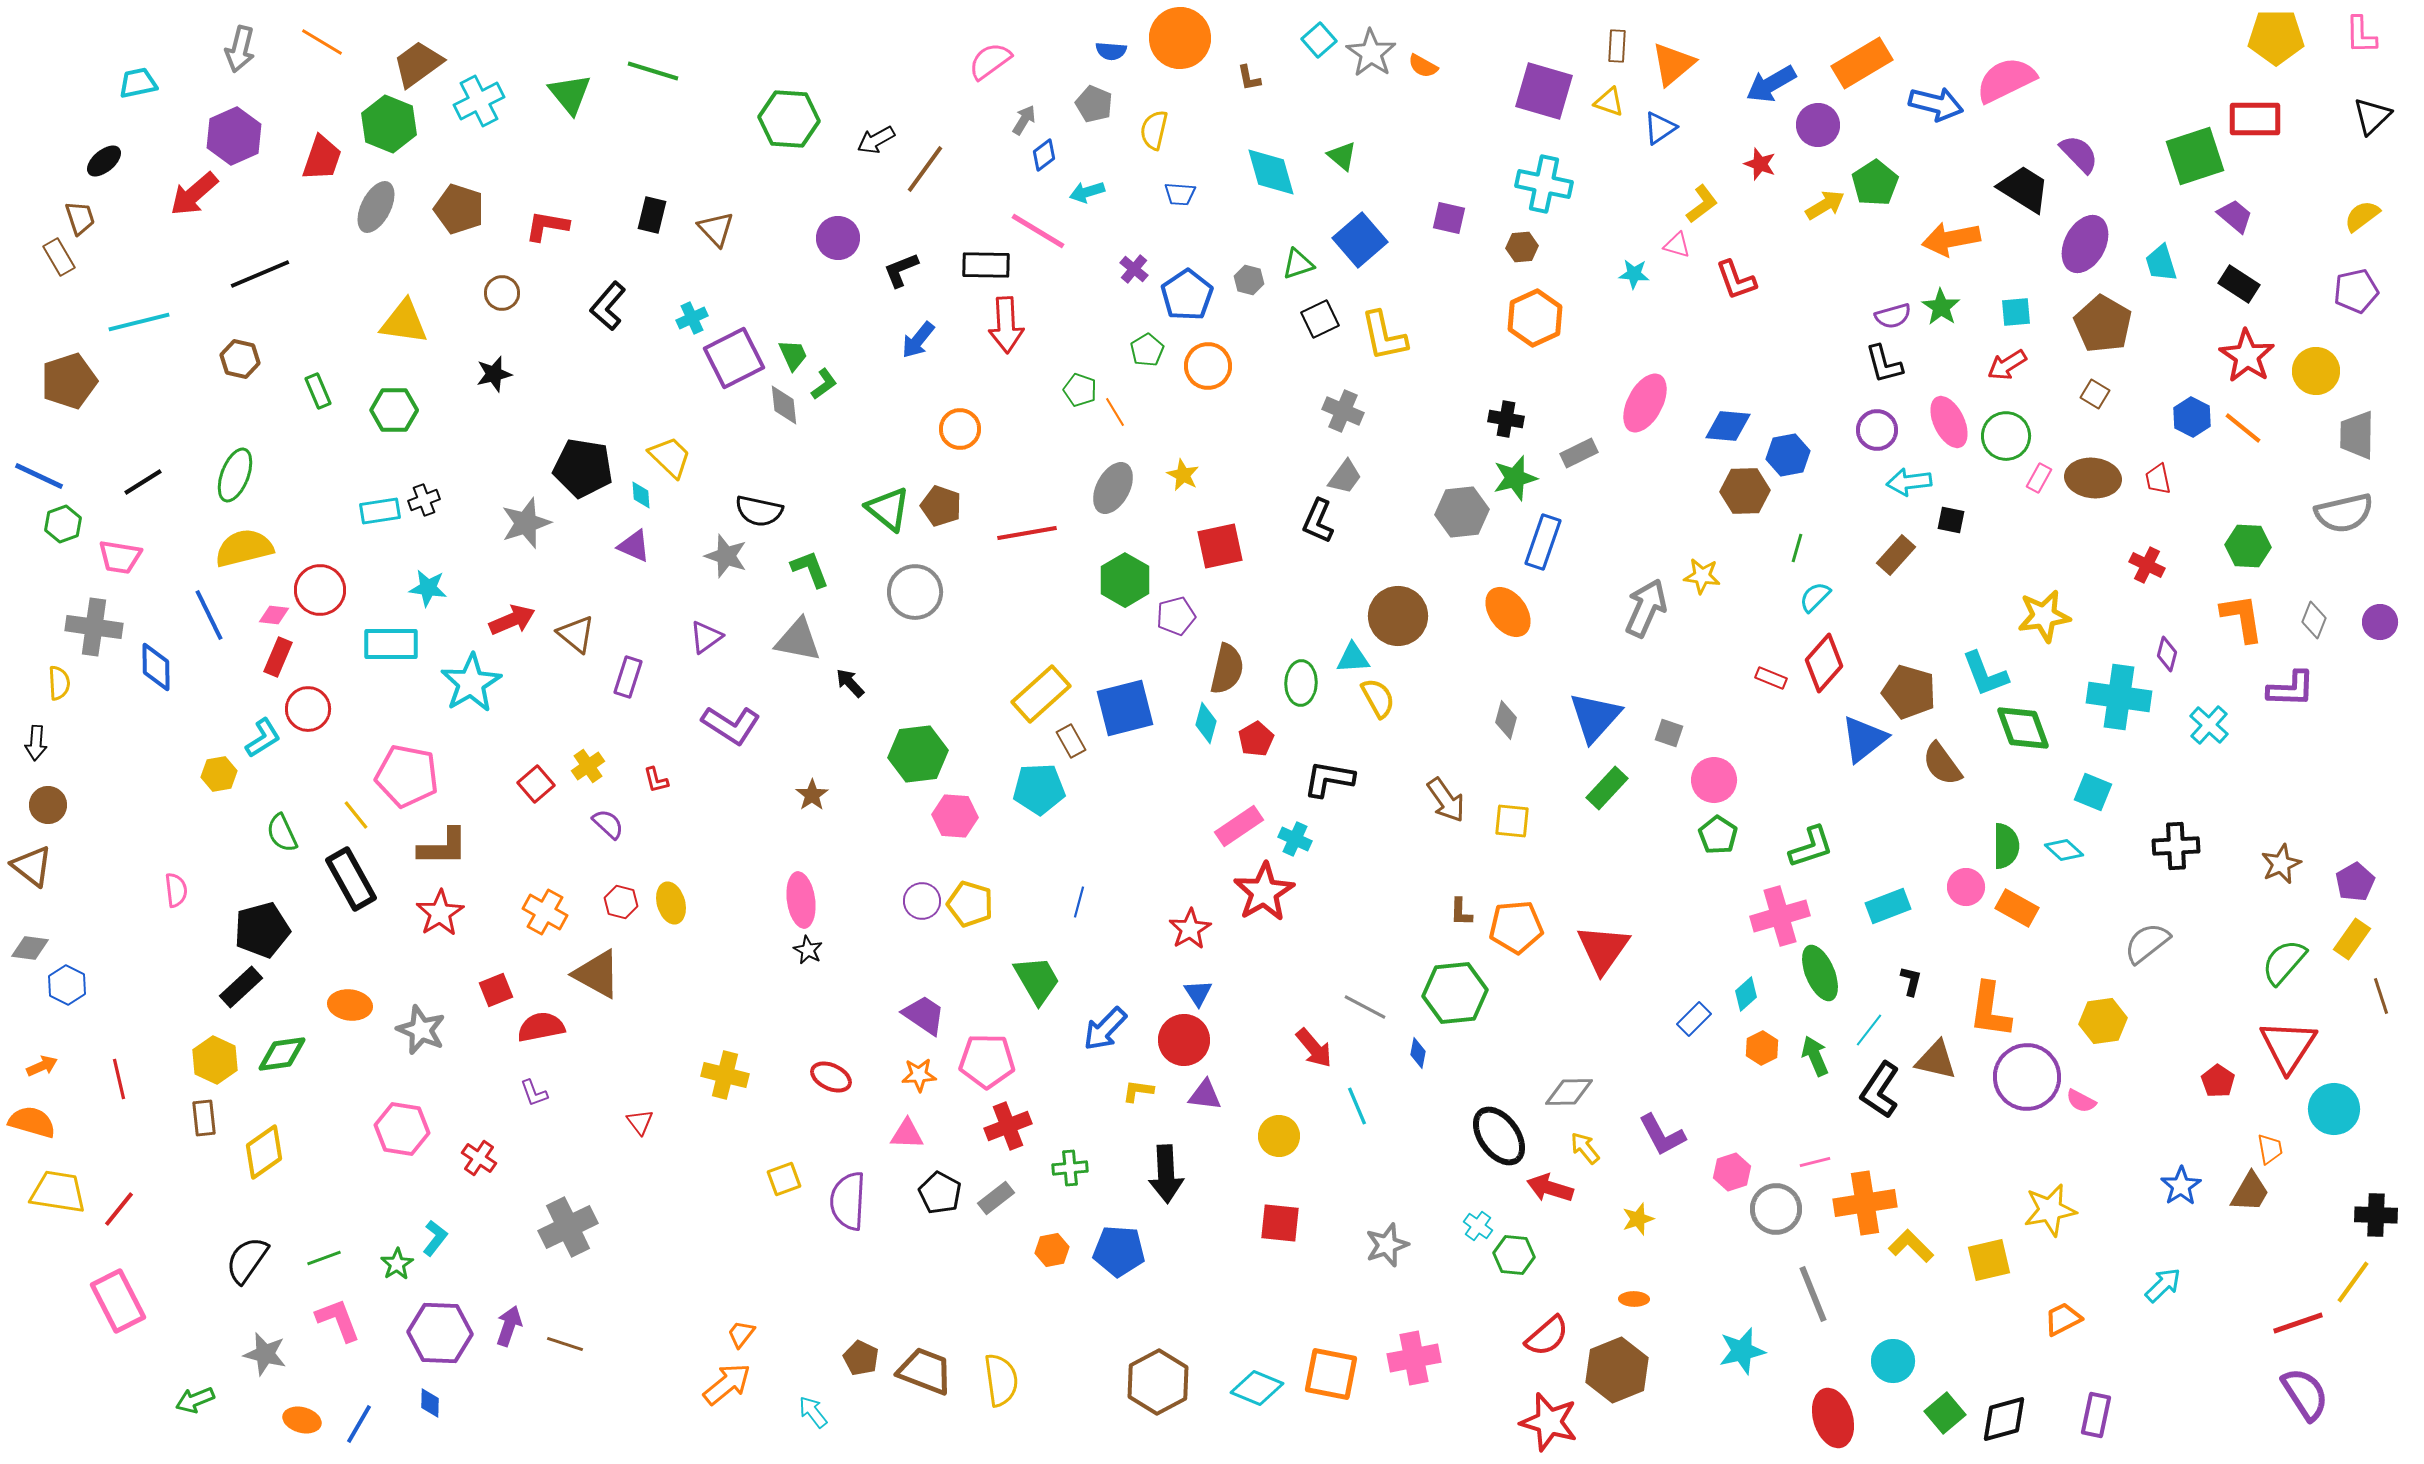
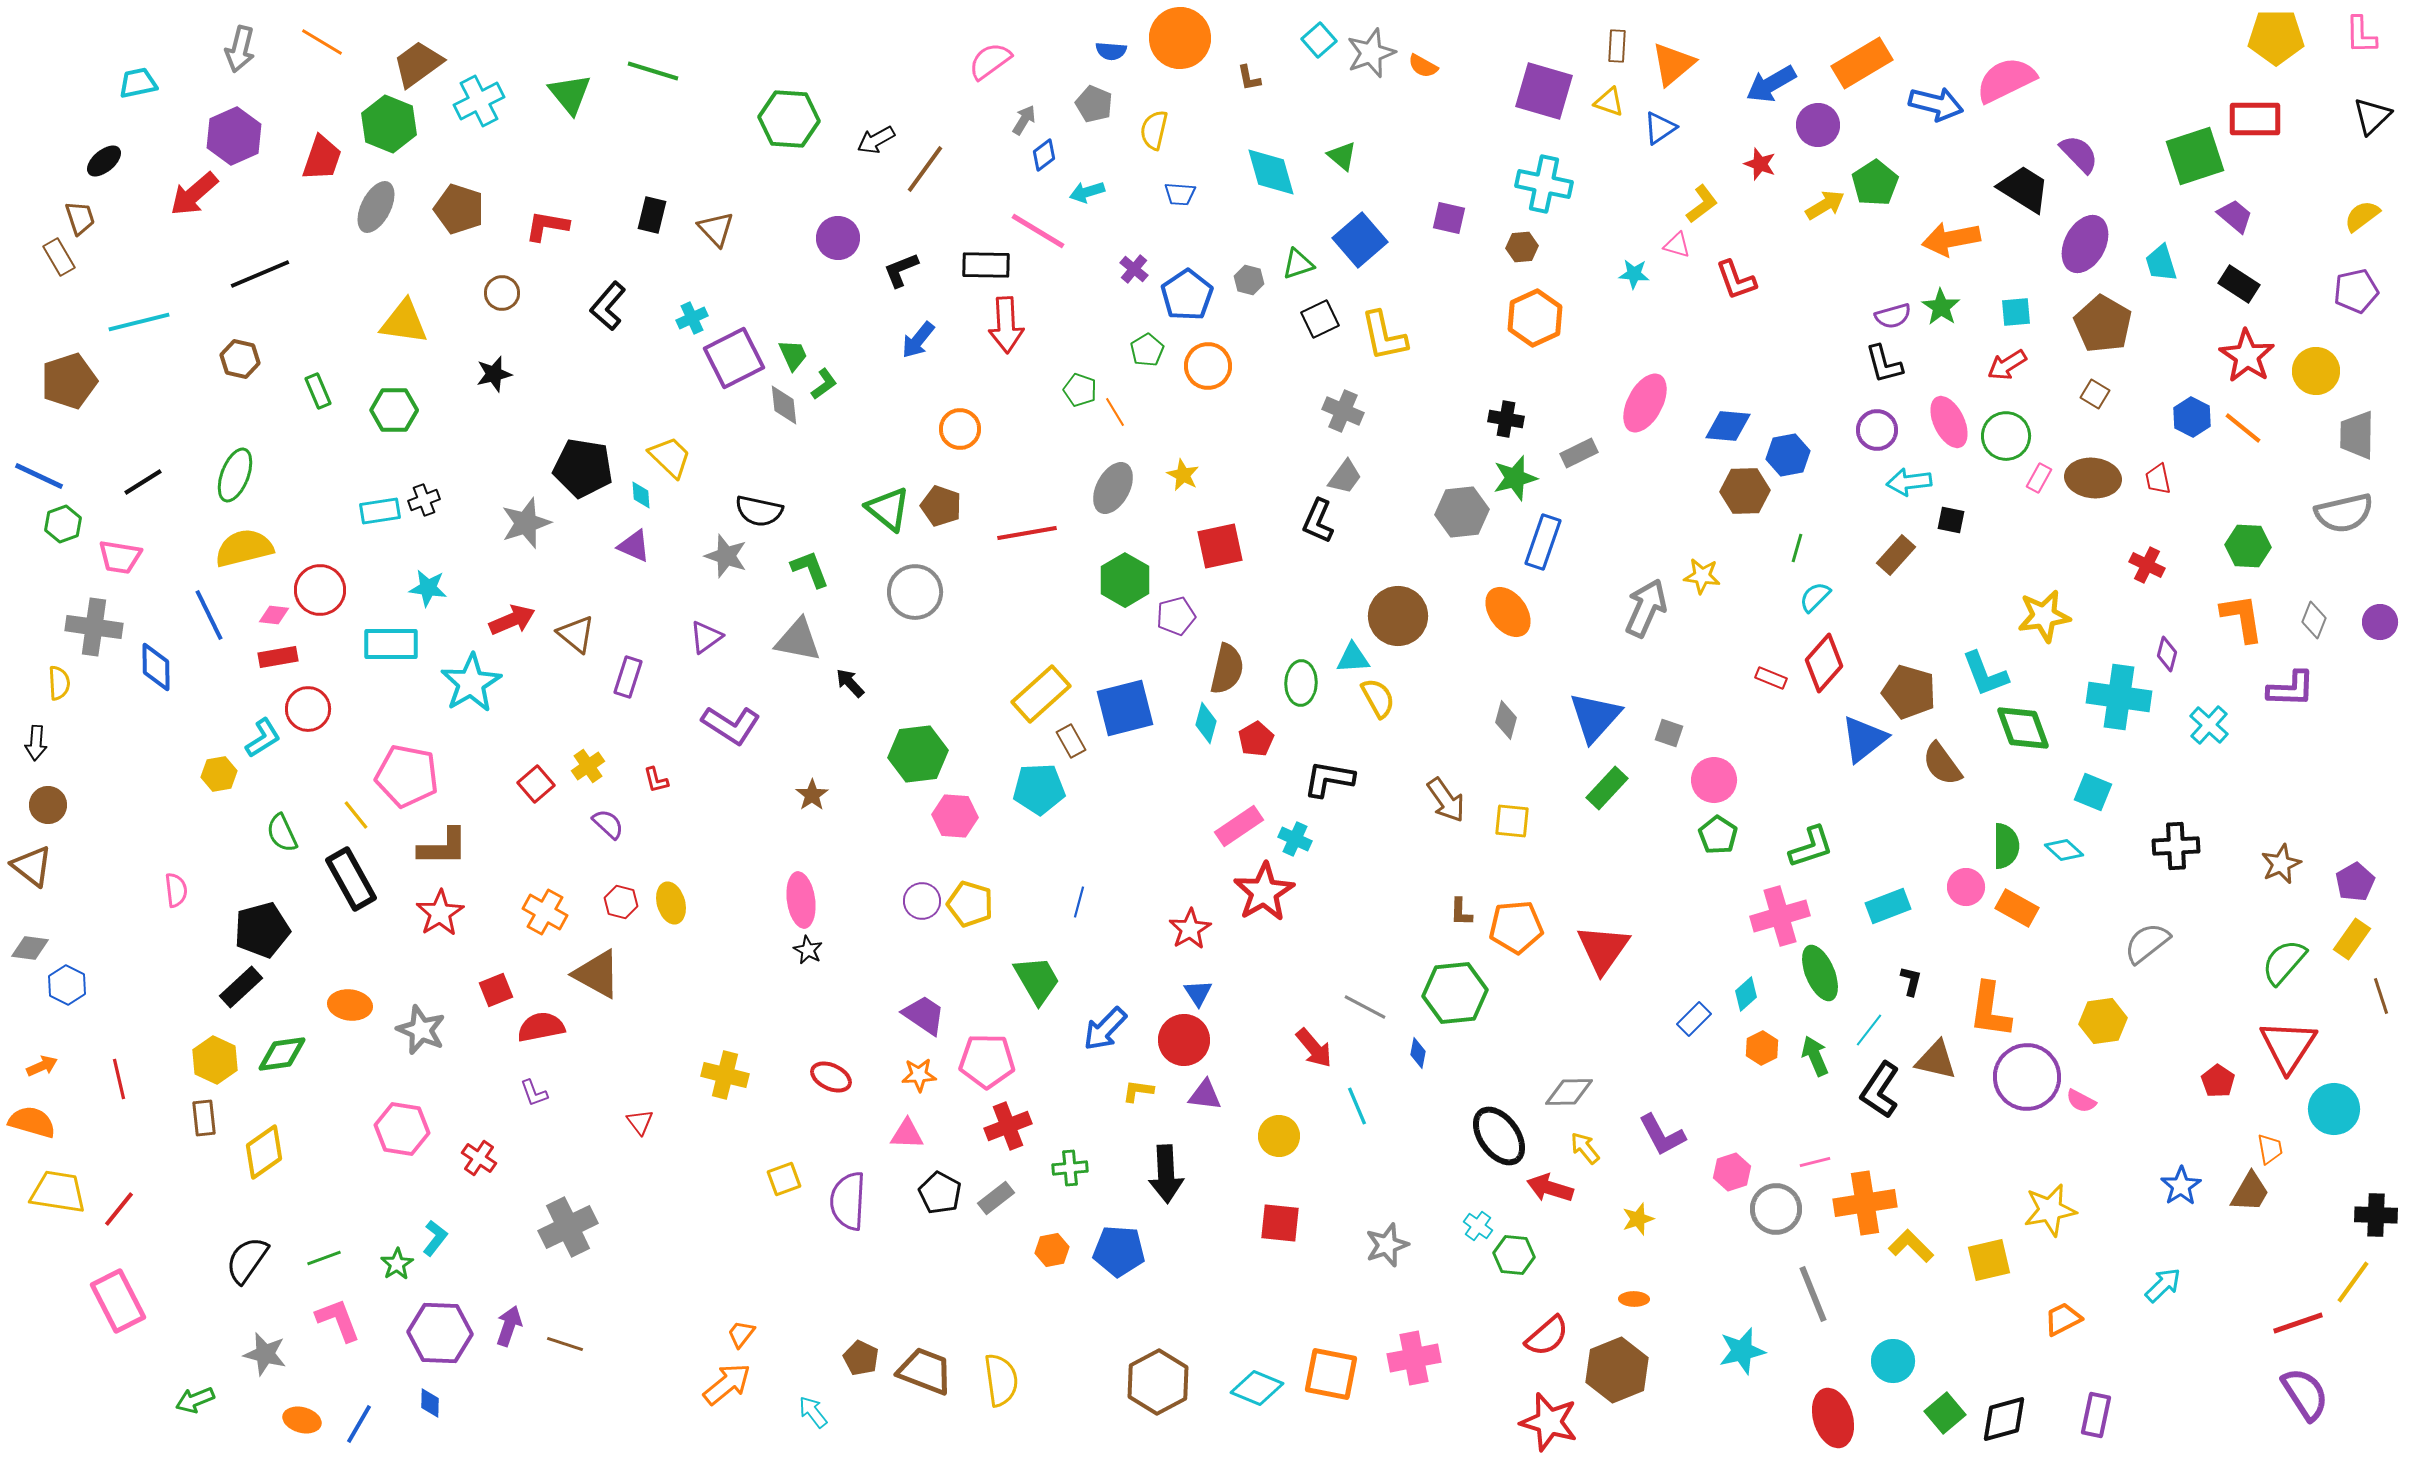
gray star at (1371, 53): rotated 18 degrees clockwise
red rectangle at (278, 657): rotated 57 degrees clockwise
